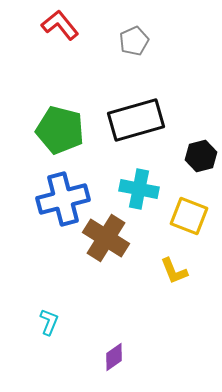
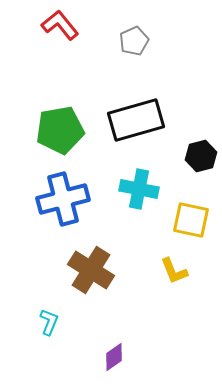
green pentagon: rotated 24 degrees counterclockwise
yellow square: moved 2 px right, 4 px down; rotated 9 degrees counterclockwise
brown cross: moved 15 px left, 32 px down
